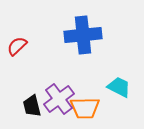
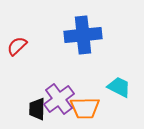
black trapezoid: moved 5 px right, 3 px down; rotated 15 degrees clockwise
